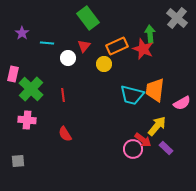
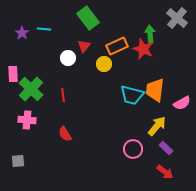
cyan line: moved 3 px left, 14 px up
pink rectangle: rotated 14 degrees counterclockwise
red arrow: moved 22 px right, 32 px down
